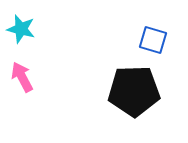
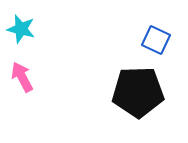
blue square: moved 3 px right; rotated 8 degrees clockwise
black pentagon: moved 4 px right, 1 px down
